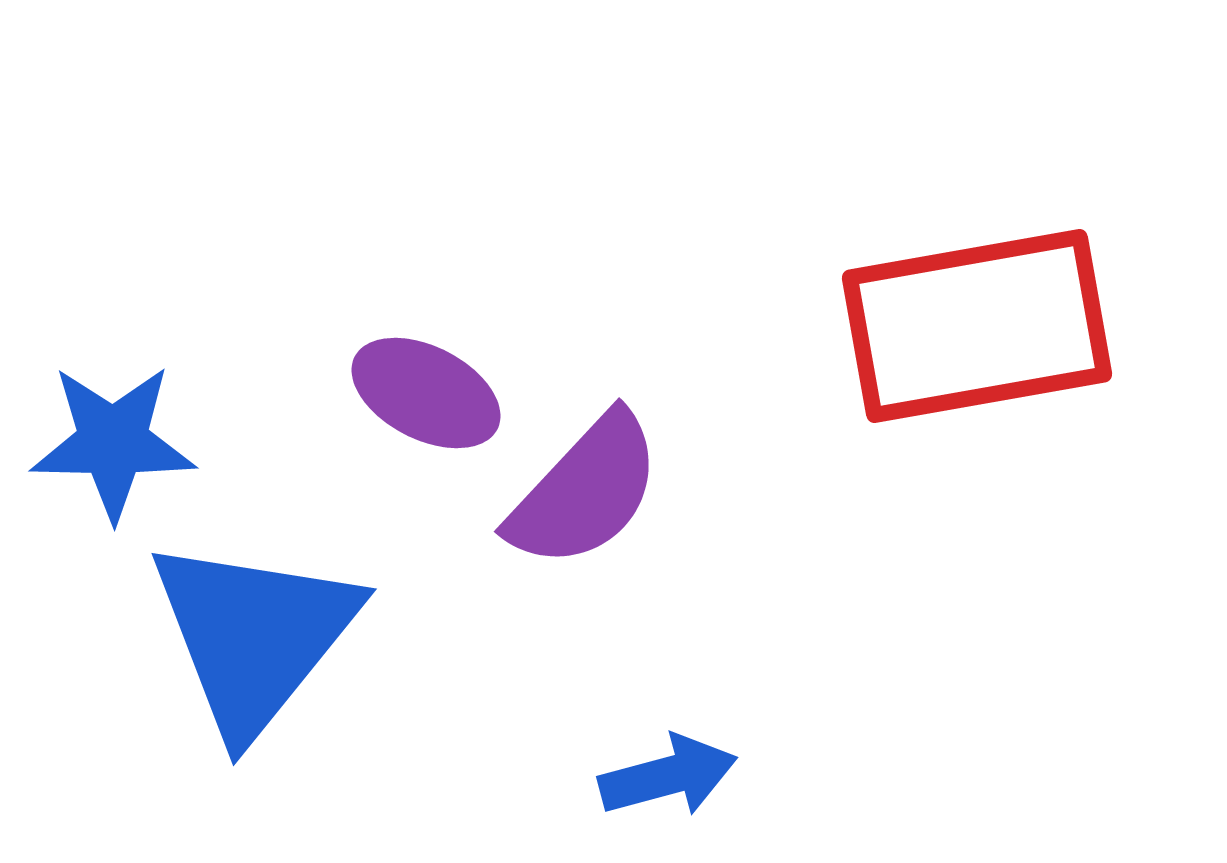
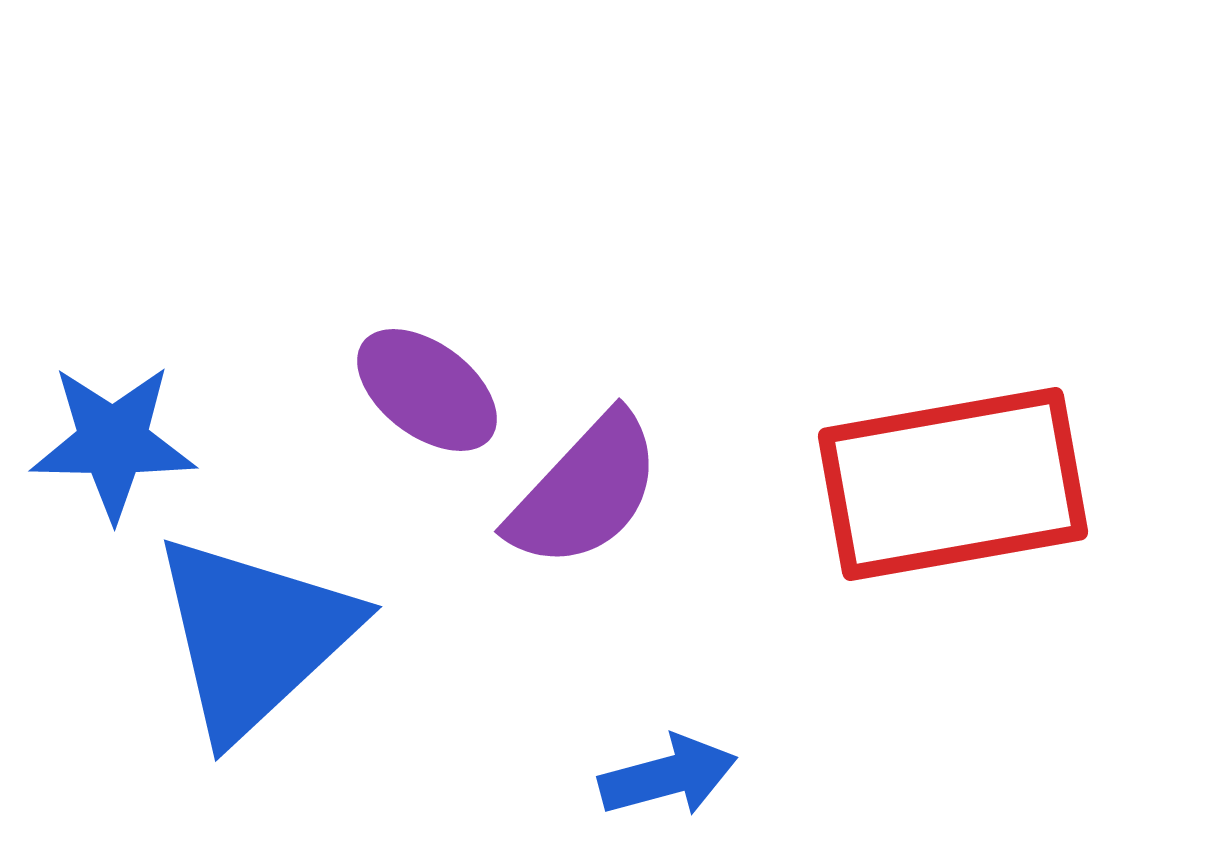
red rectangle: moved 24 px left, 158 px down
purple ellipse: moved 1 px right, 3 px up; rotated 10 degrees clockwise
blue triangle: rotated 8 degrees clockwise
